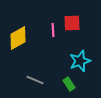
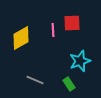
yellow diamond: moved 3 px right
